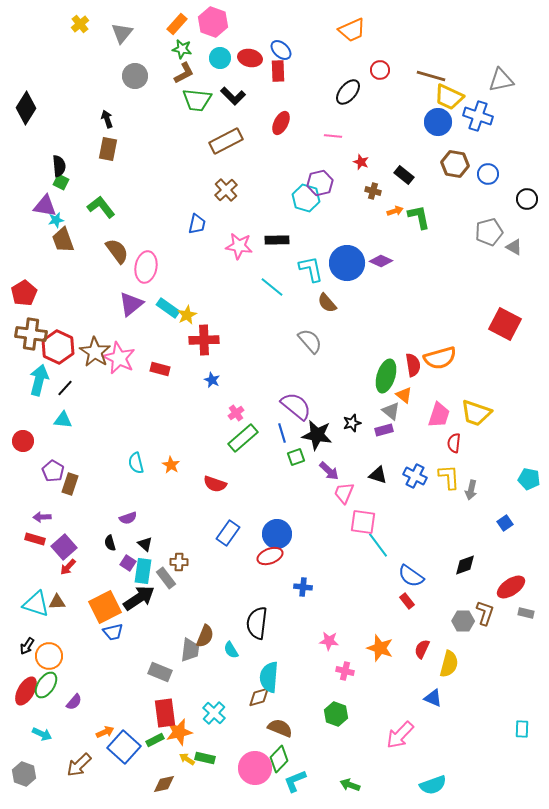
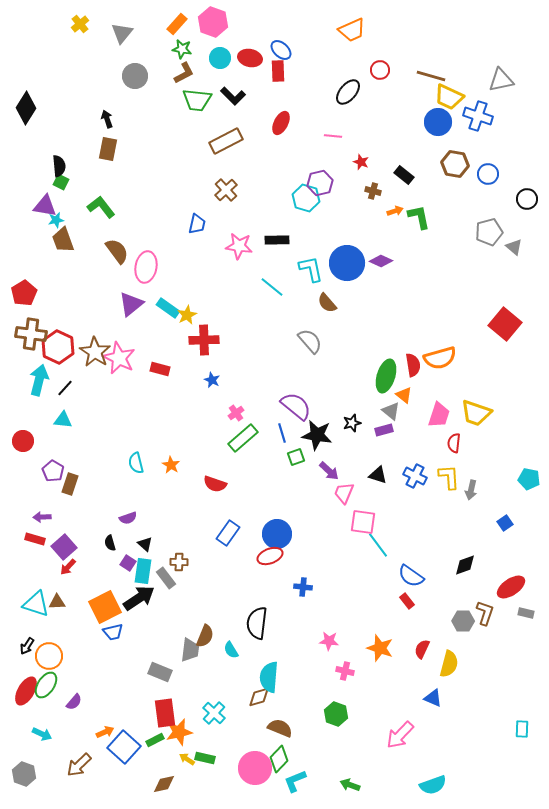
gray triangle at (514, 247): rotated 12 degrees clockwise
red square at (505, 324): rotated 12 degrees clockwise
